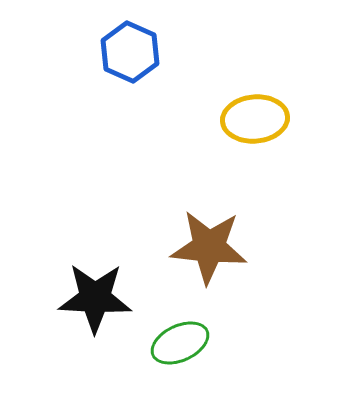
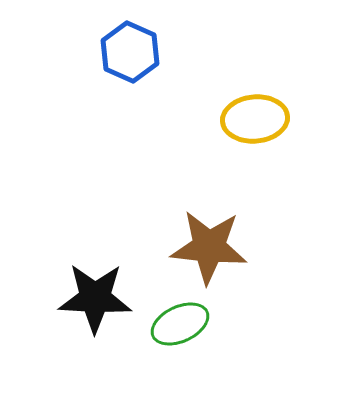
green ellipse: moved 19 px up
